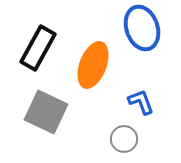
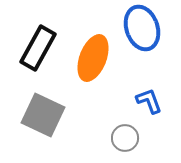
orange ellipse: moved 7 px up
blue L-shape: moved 8 px right, 1 px up
gray square: moved 3 px left, 3 px down
gray circle: moved 1 px right, 1 px up
